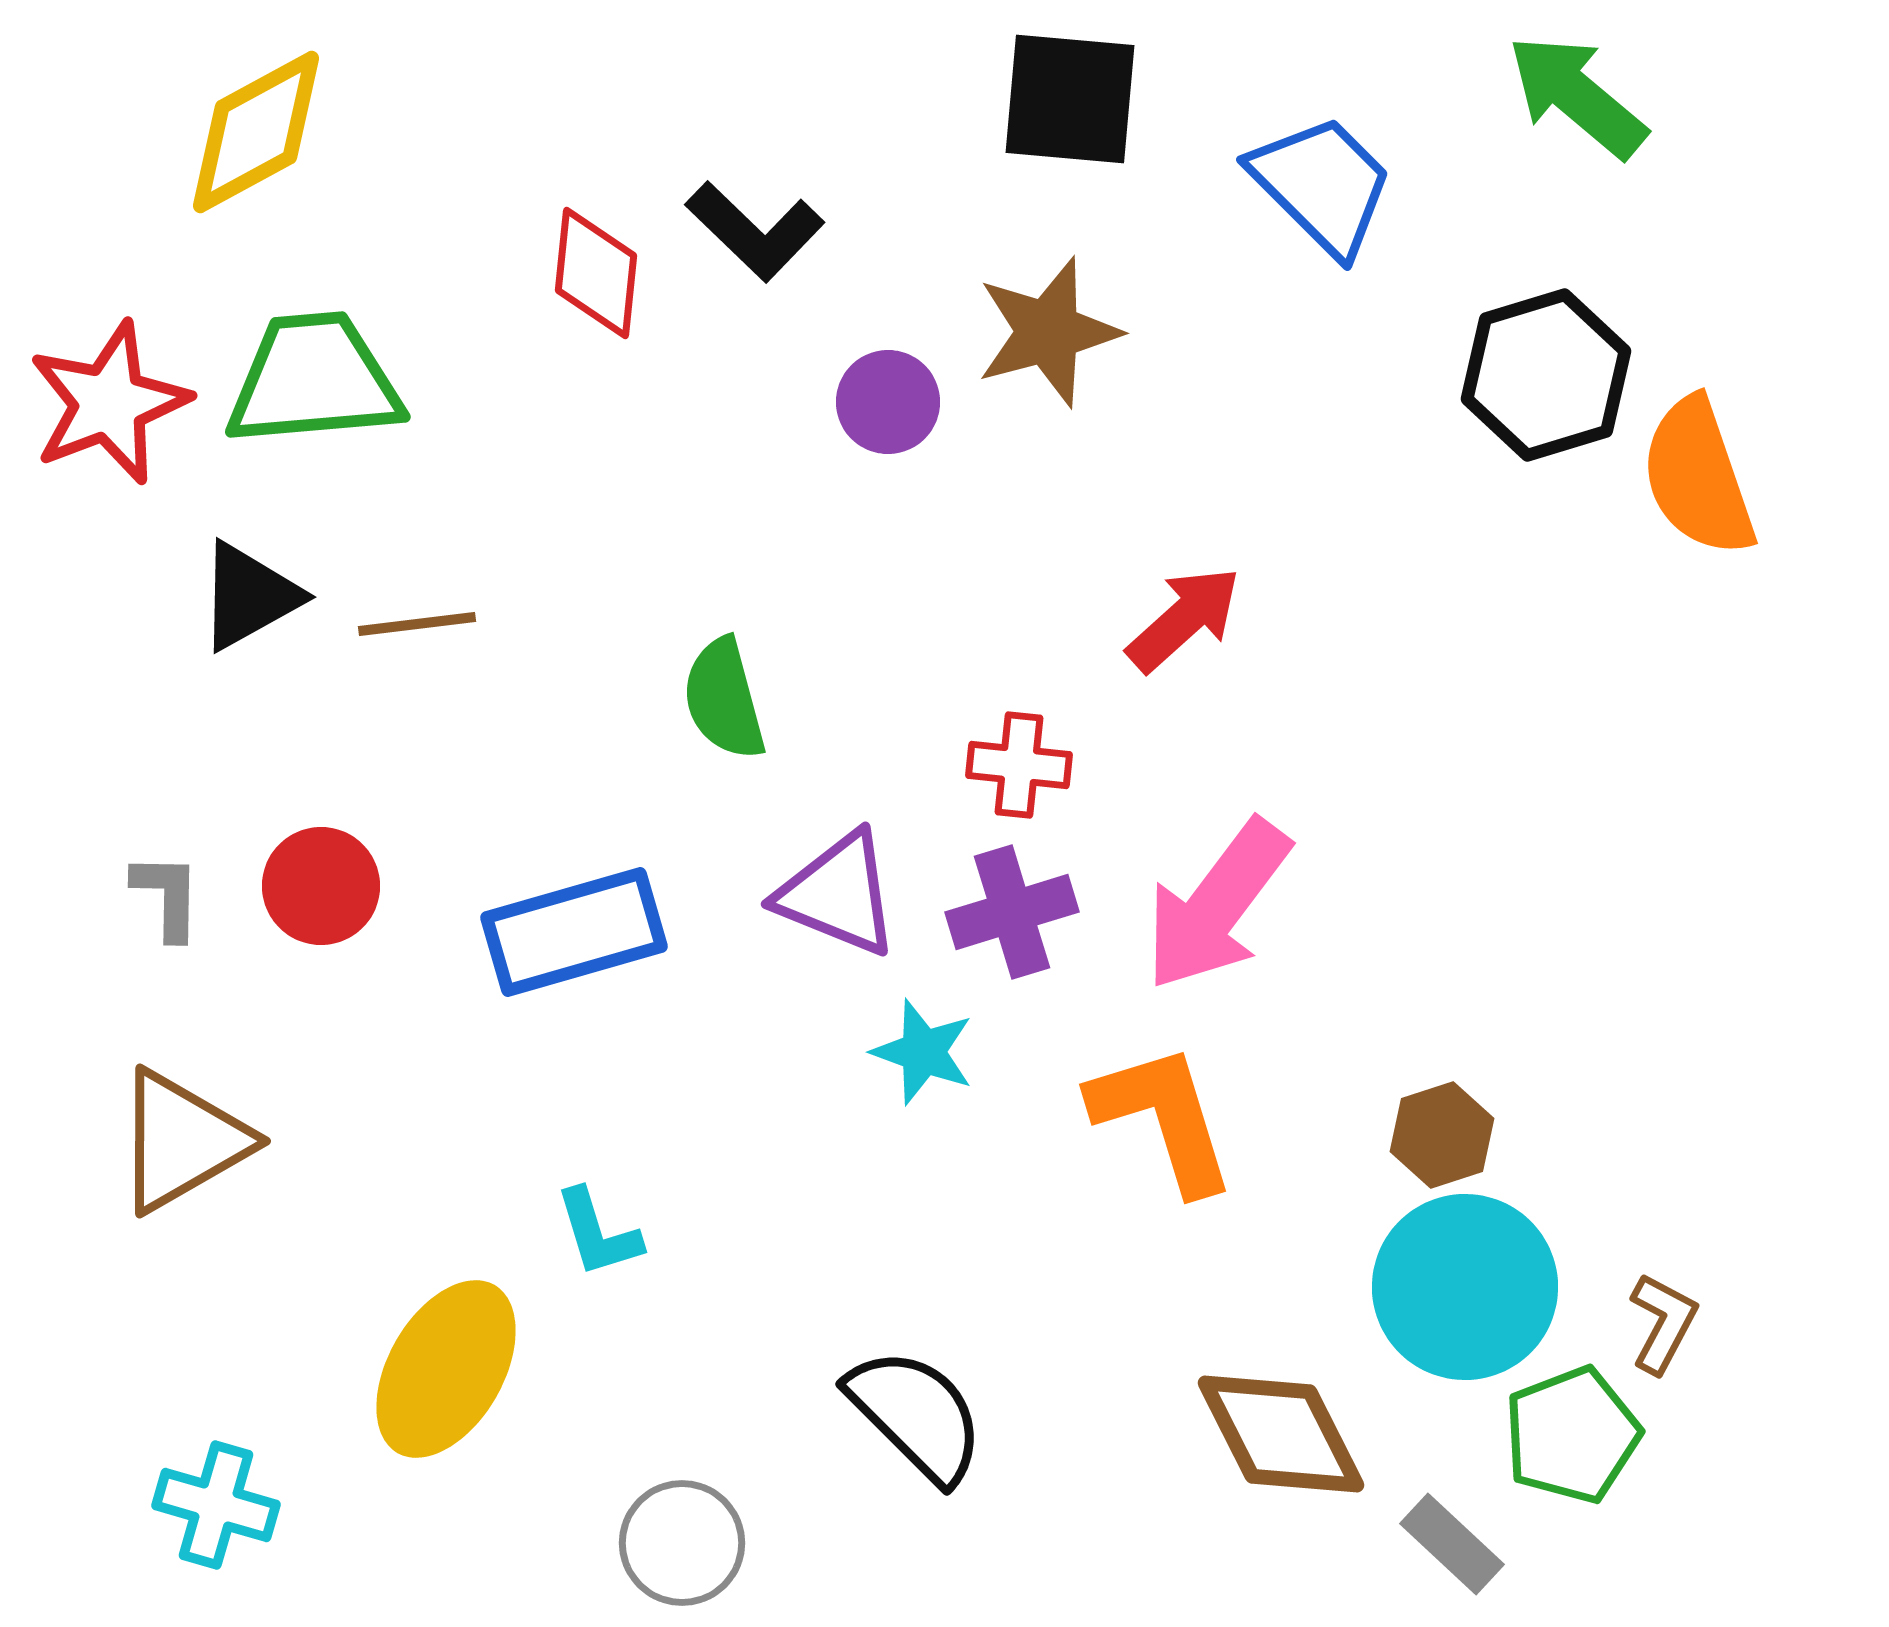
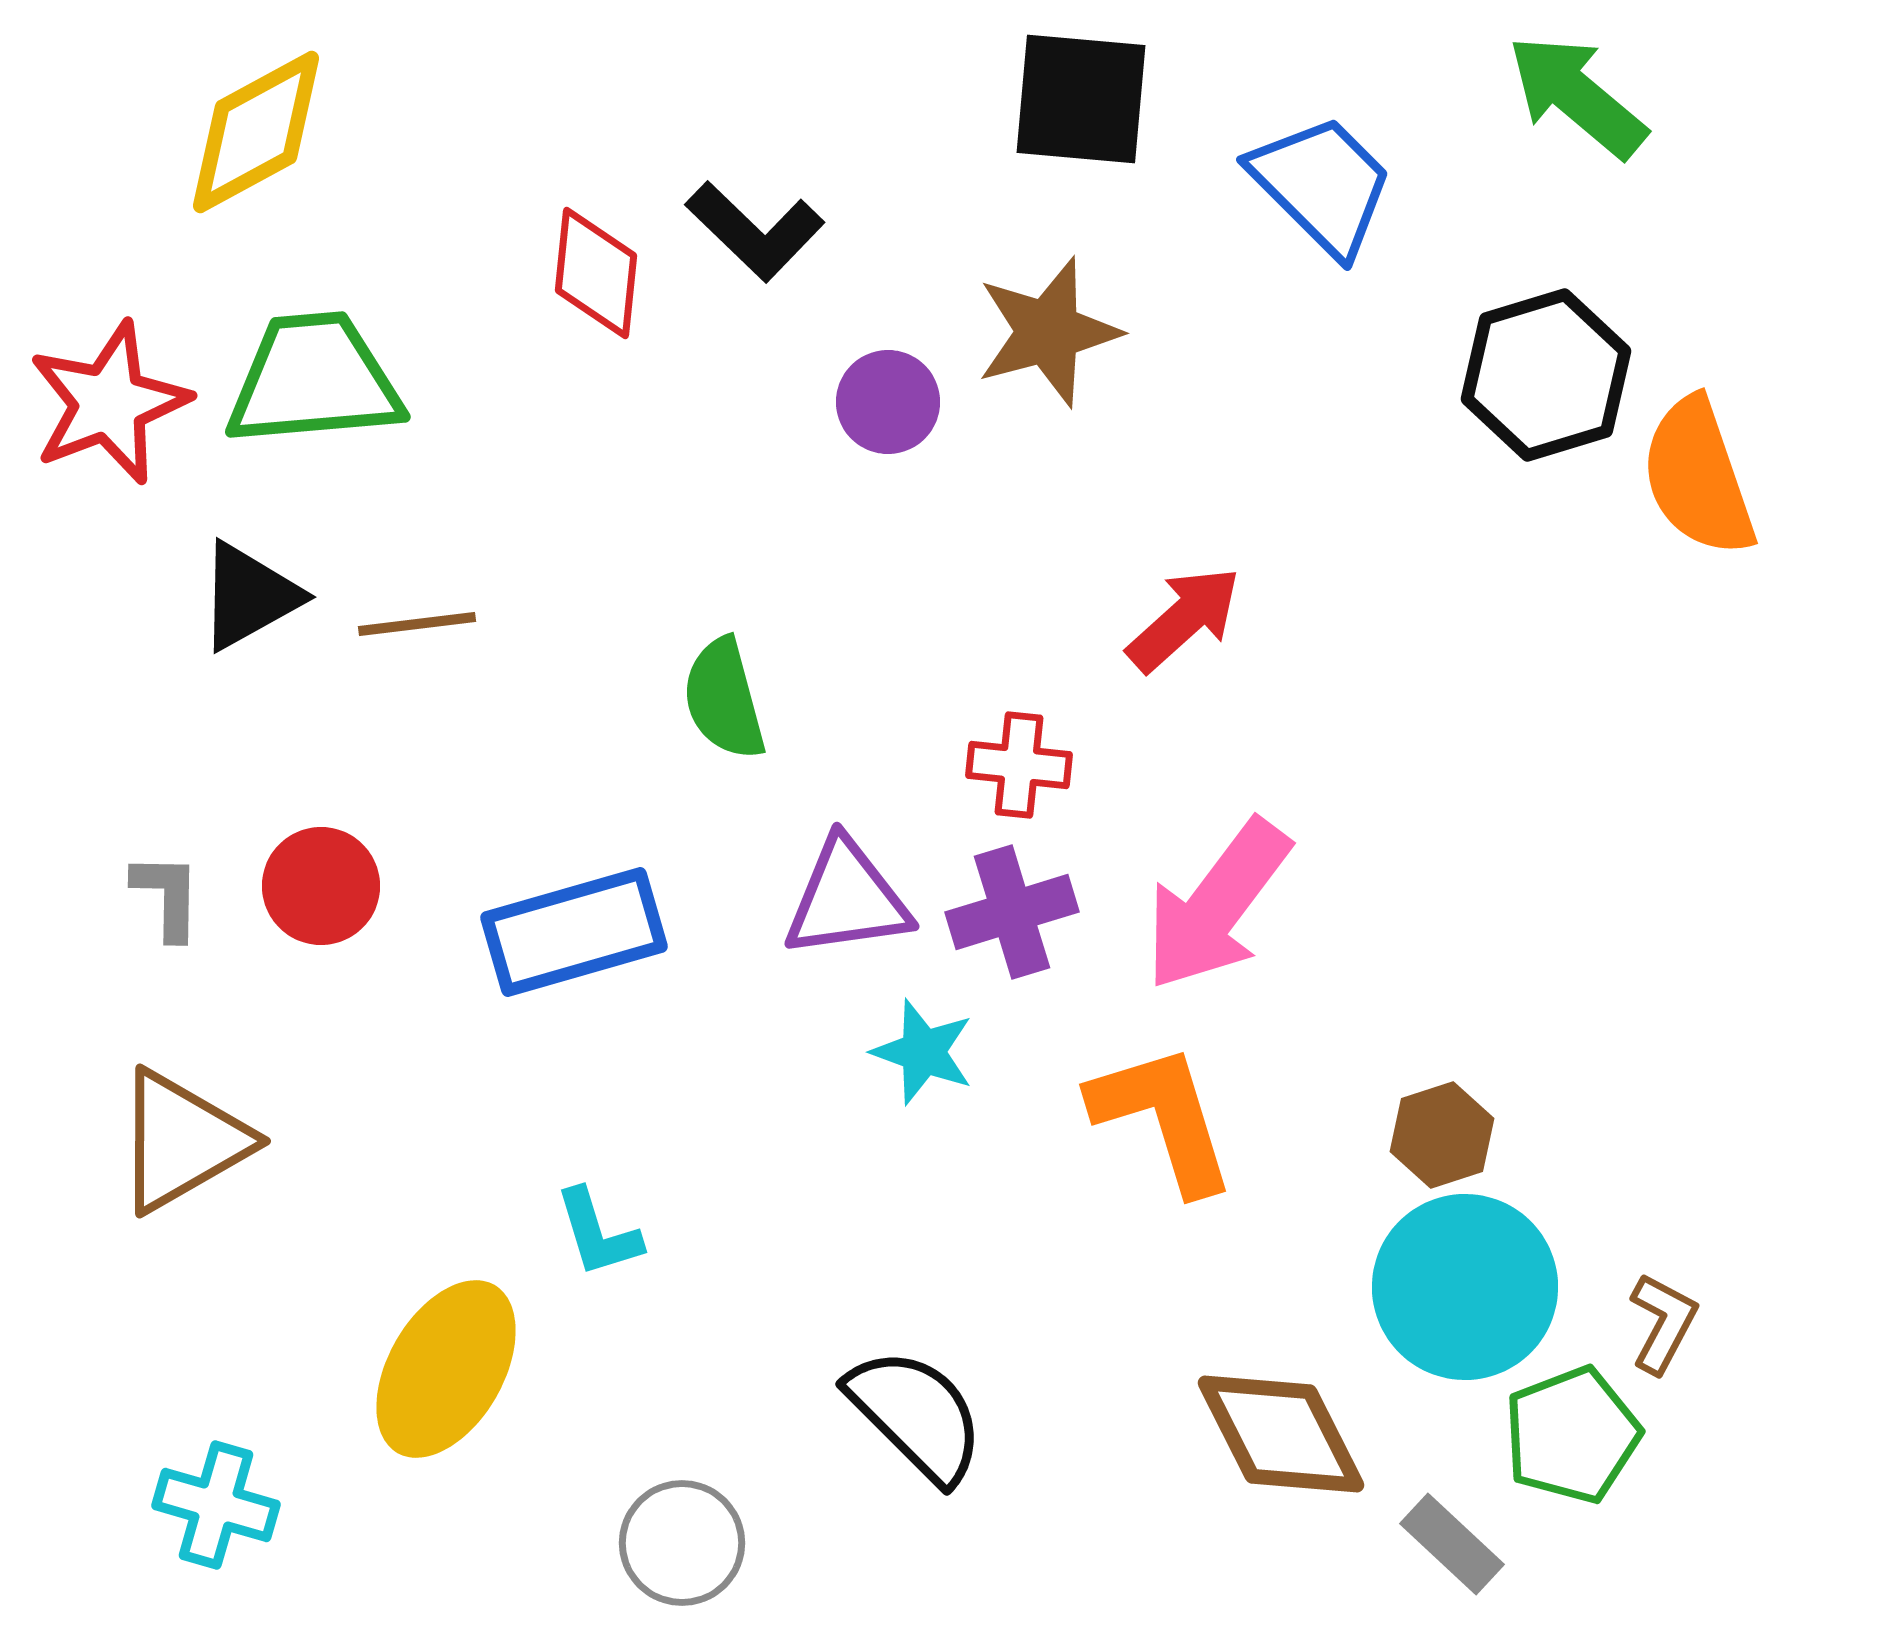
black square: moved 11 px right
purple triangle: moved 9 px right, 5 px down; rotated 30 degrees counterclockwise
